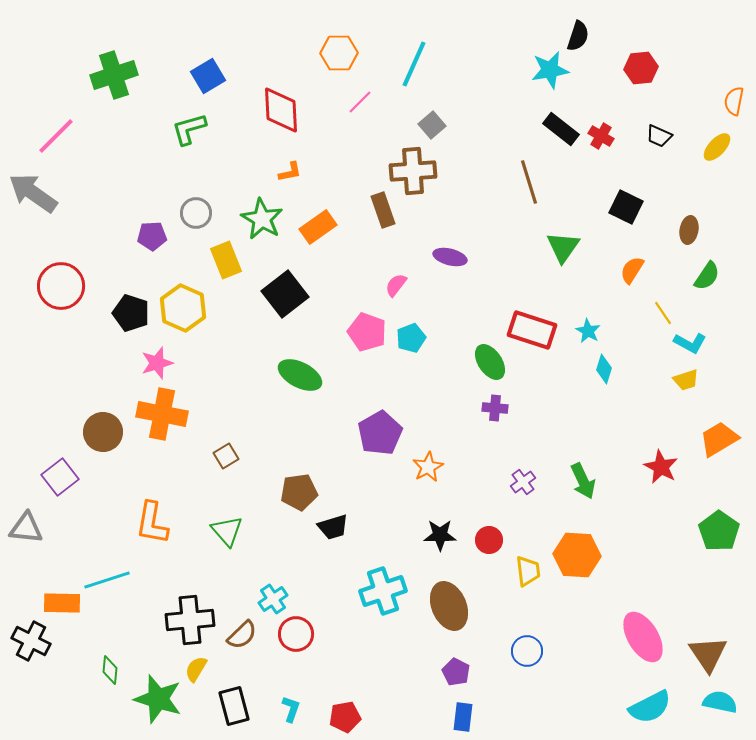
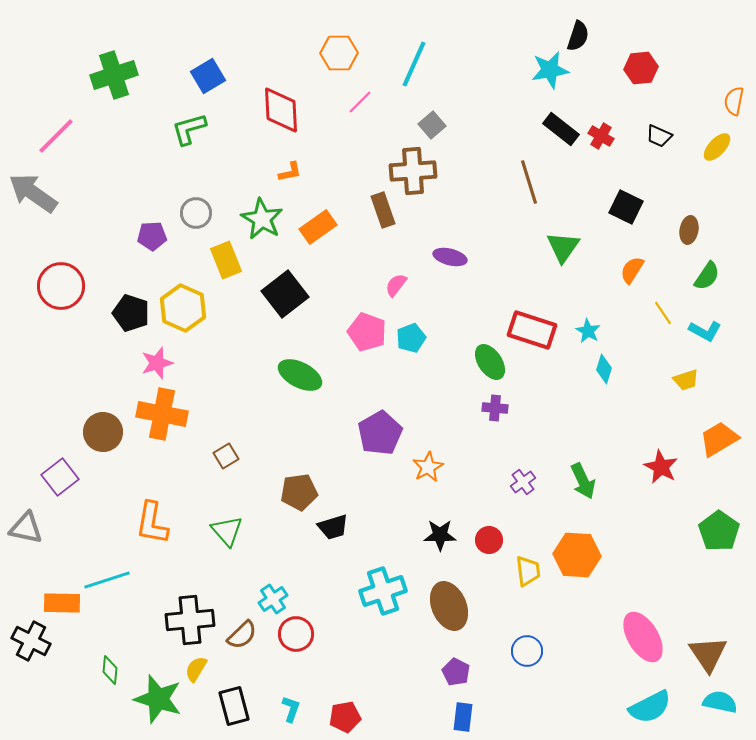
cyan L-shape at (690, 343): moved 15 px right, 12 px up
gray triangle at (26, 528): rotated 6 degrees clockwise
